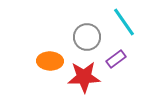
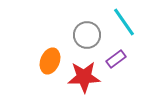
gray circle: moved 2 px up
orange ellipse: rotated 70 degrees counterclockwise
